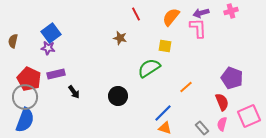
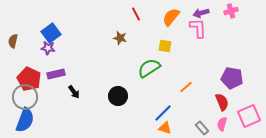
purple pentagon: rotated 10 degrees counterclockwise
